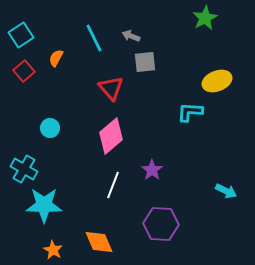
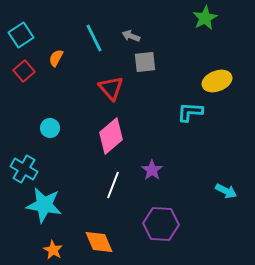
cyan star: rotated 9 degrees clockwise
